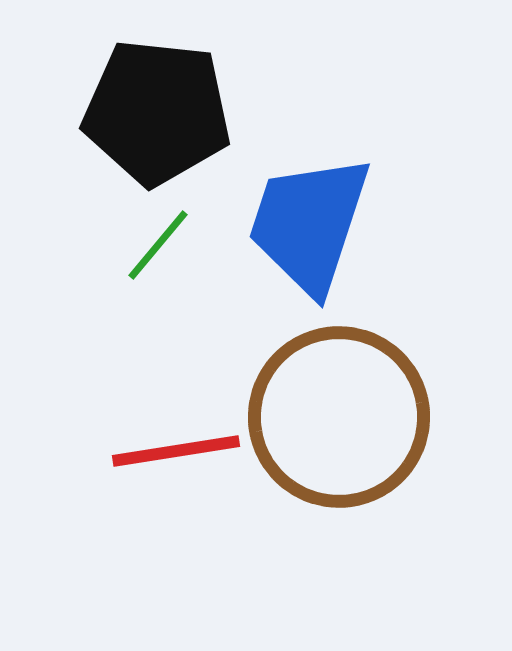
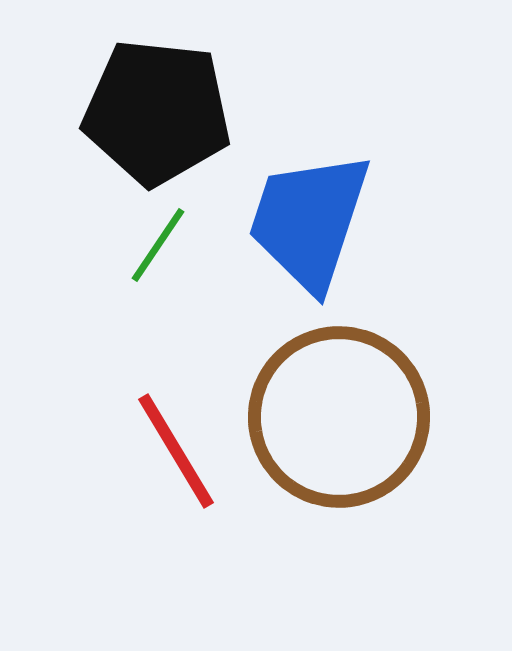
blue trapezoid: moved 3 px up
green line: rotated 6 degrees counterclockwise
red line: rotated 68 degrees clockwise
